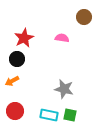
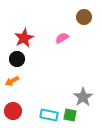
pink semicircle: rotated 40 degrees counterclockwise
gray star: moved 19 px right, 8 px down; rotated 24 degrees clockwise
red circle: moved 2 px left
